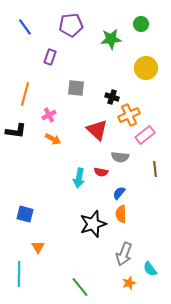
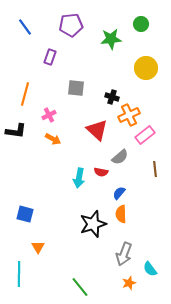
gray semicircle: rotated 48 degrees counterclockwise
